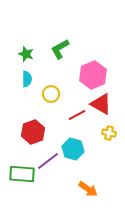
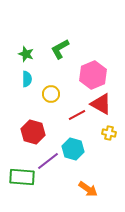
red hexagon: rotated 25 degrees counterclockwise
green rectangle: moved 3 px down
